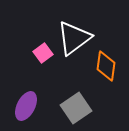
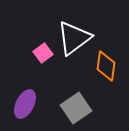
purple ellipse: moved 1 px left, 2 px up
